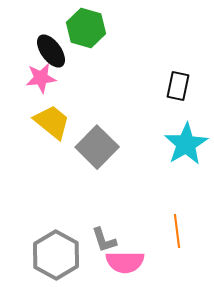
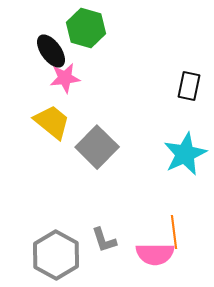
pink star: moved 24 px right
black rectangle: moved 11 px right
cyan star: moved 1 px left, 10 px down; rotated 6 degrees clockwise
orange line: moved 3 px left, 1 px down
pink semicircle: moved 30 px right, 8 px up
